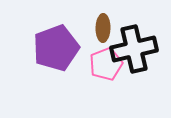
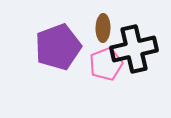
purple pentagon: moved 2 px right, 1 px up
